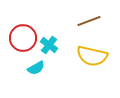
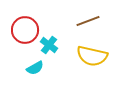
brown line: moved 1 px left
red circle: moved 2 px right, 8 px up
cyan semicircle: moved 1 px left
